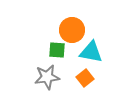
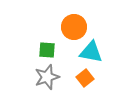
orange circle: moved 2 px right, 3 px up
green square: moved 10 px left
gray star: rotated 10 degrees counterclockwise
